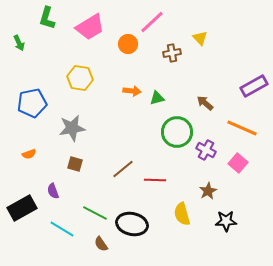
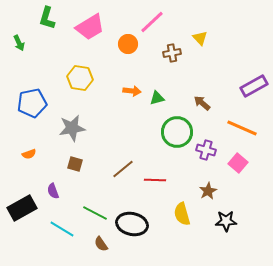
brown arrow: moved 3 px left
purple cross: rotated 12 degrees counterclockwise
